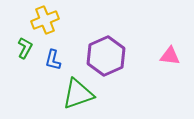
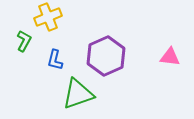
yellow cross: moved 3 px right, 3 px up
green L-shape: moved 1 px left, 7 px up
pink triangle: moved 1 px down
blue L-shape: moved 2 px right
